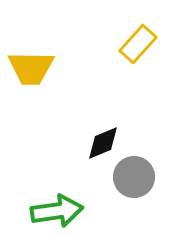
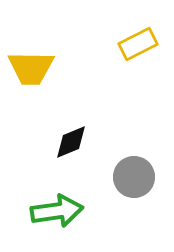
yellow rectangle: rotated 21 degrees clockwise
black diamond: moved 32 px left, 1 px up
